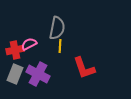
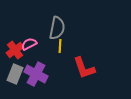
red cross: rotated 24 degrees counterclockwise
purple cross: moved 2 px left
